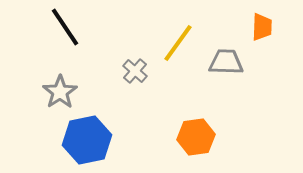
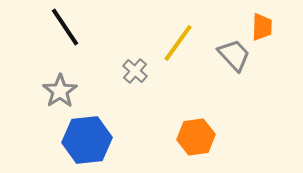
gray trapezoid: moved 8 px right, 7 px up; rotated 45 degrees clockwise
gray star: moved 1 px up
blue hexagon: rotated 6 degrees clockwise
